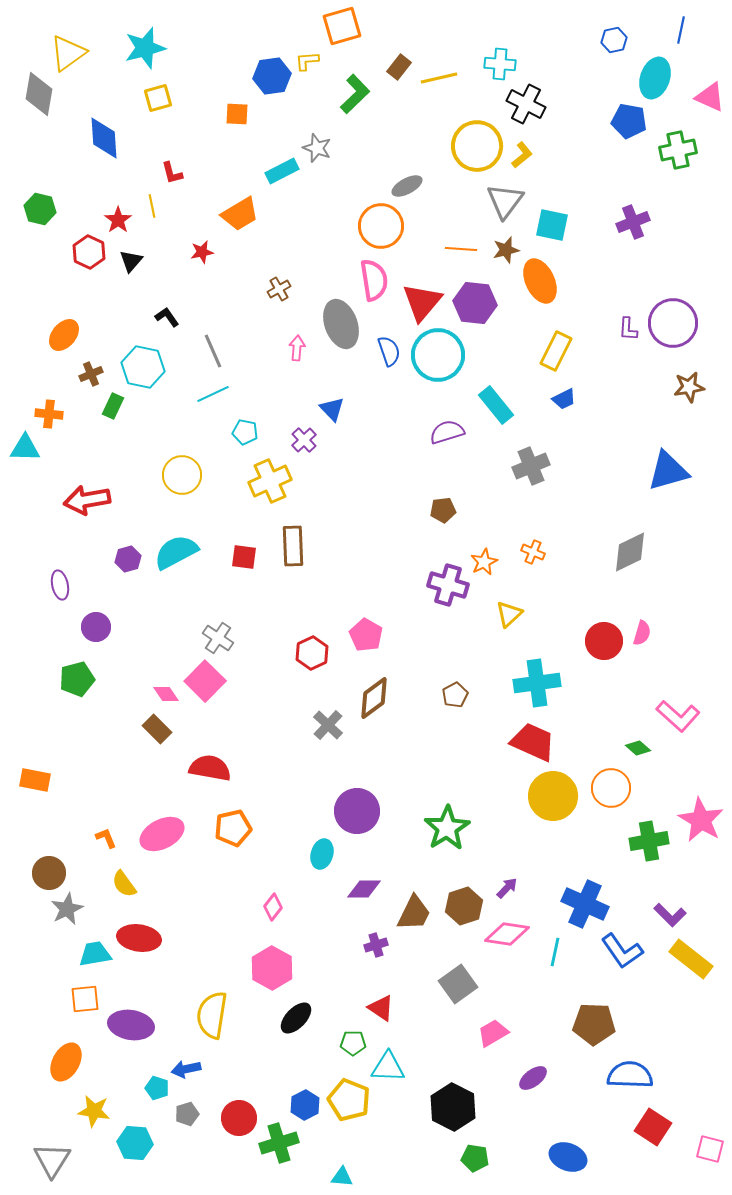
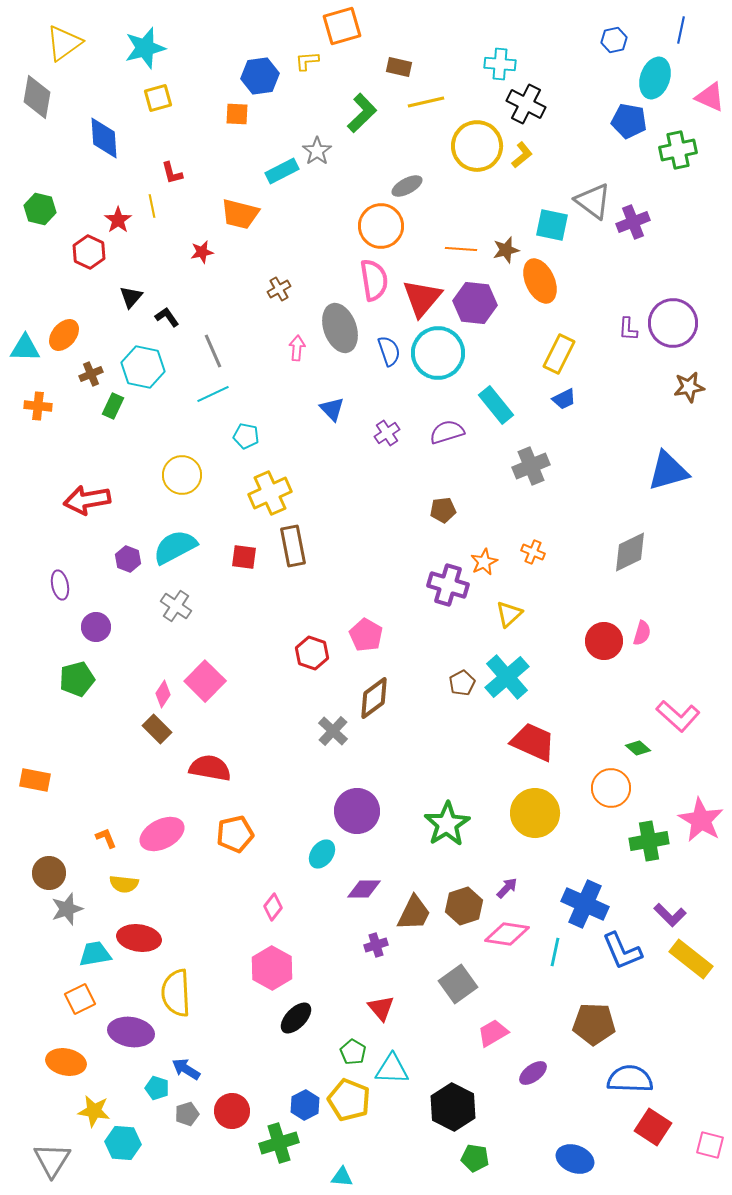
yellow triangle at (68, 53): moved 4 px left, 10 px up
brown rectangle at (399, 67): rotated 65 degrees clockwise
blue hexagon at (272, 76): moved 12 px left
yellow line at (439, 78): moved 13 px left, 24 px down
gray diamond at (39, 94): moved 2 px left, 3 px down
green L-shape at (355, 94): moved 7 px right, 19 px down
gray star at (317, 148): moved 3 px down; rotated 16 degrees clockwise
gray triangle at (505, 201): moved 88 px right; rotated 30 degrees counterclockwise
orange trapezoid at (240, 214): rotated 45 degrees clockwise
black triangle at (131, 261): moved 36 px down
red triangle at (422, 302): moved 4 px up
gray ellipse at (341, 324): moved 1 px left, 4 px down
yellow rectangle at (556, 351): moved 3 px right, 3 px down
cyan circle at (438, 355): moved 2 px up
orange cross at (49, 414): moved 11 px left, 8 px up
cyan pentagon at (245, 432): moved 1 px right, 4 px down
purple cross at (304, 440): moved 83 px right, 7 px up; rotated 10 degrees clockwise
cyan triangle at (25, 448): moved 100 px up
yellow cross at (270, 481): moved 12 px down
brown rectangle at (293, 546): rotated 9 degrees counterclockwise
cyan semicircle at (176, 552): moved 1 px left, 5 px up
purple hexagon at (128, 559): rotated 25 degrees counterclockwise
gray cross at (218, 638): moved 42 px left, 32 px up
red hexagon at (312, 653): rotated 16 degrees counterclockwise
cyan cross at (537, 683): moved 30 px left, 6 px up; rotated 33 degrees counterclockwise
pink diamond at (166, 694): moved 3 px left; rotated 68 degrees clockwise
brown pentagon at (455, 695): moved 7 px right, 12 px up
gray cross at (328, 725): moved 5 px right, 6 px down
yellow circle at (553, 796): moved 18 px left, 17 px down
orange pentagon at (233, 828): moved 2 px right, 6 px down
green star at (447, 828): moved 4 px up
cyan ellipse at (322, 854): rotated 20 degrees clockwise
yellow semicircle at (124, 884): rotated 48 degrees counterclockwise
gray star at (67, 909): rotated 8 degrees clockwise
blue L-shape at (622, 951): rotated 12 degrees clockwise
orange square at (85, 999): moved 5 px left; rotated 20 degrees counterclockwise
red triangle at (381, 1008): rotated 16 degrees clockwise
yellow semicircle at (212, 1015): moved 36 px left, 22 px up; rotated 12 degrees counterclockwise
purple ellipse at (131, 1025): moved 7 px down
green pentagon at (353, 1043): moved 9 px down; rotated 30 degrees clockwise
orange ellipse at (66, 1062): rotated 72 degrees clockwise
cyan triangle at (388, 1067): moved 4 px right, 2 px down
blue arrow at (186, 1069): rotated 44 degrees clockwise
blue semicircle at (630, 1075): moved 4 px down
purple ellipse at (533, 1078): moved 5 px up
red circle at (239, 1118): moved 7 px left, 7 px up
cyan hexagon at (135, 1143): moved 12 px left
pink square at (710, 1149): moved 4 px up
blue ellipse at (568, 1157): moved 7 px right, 2 px down
